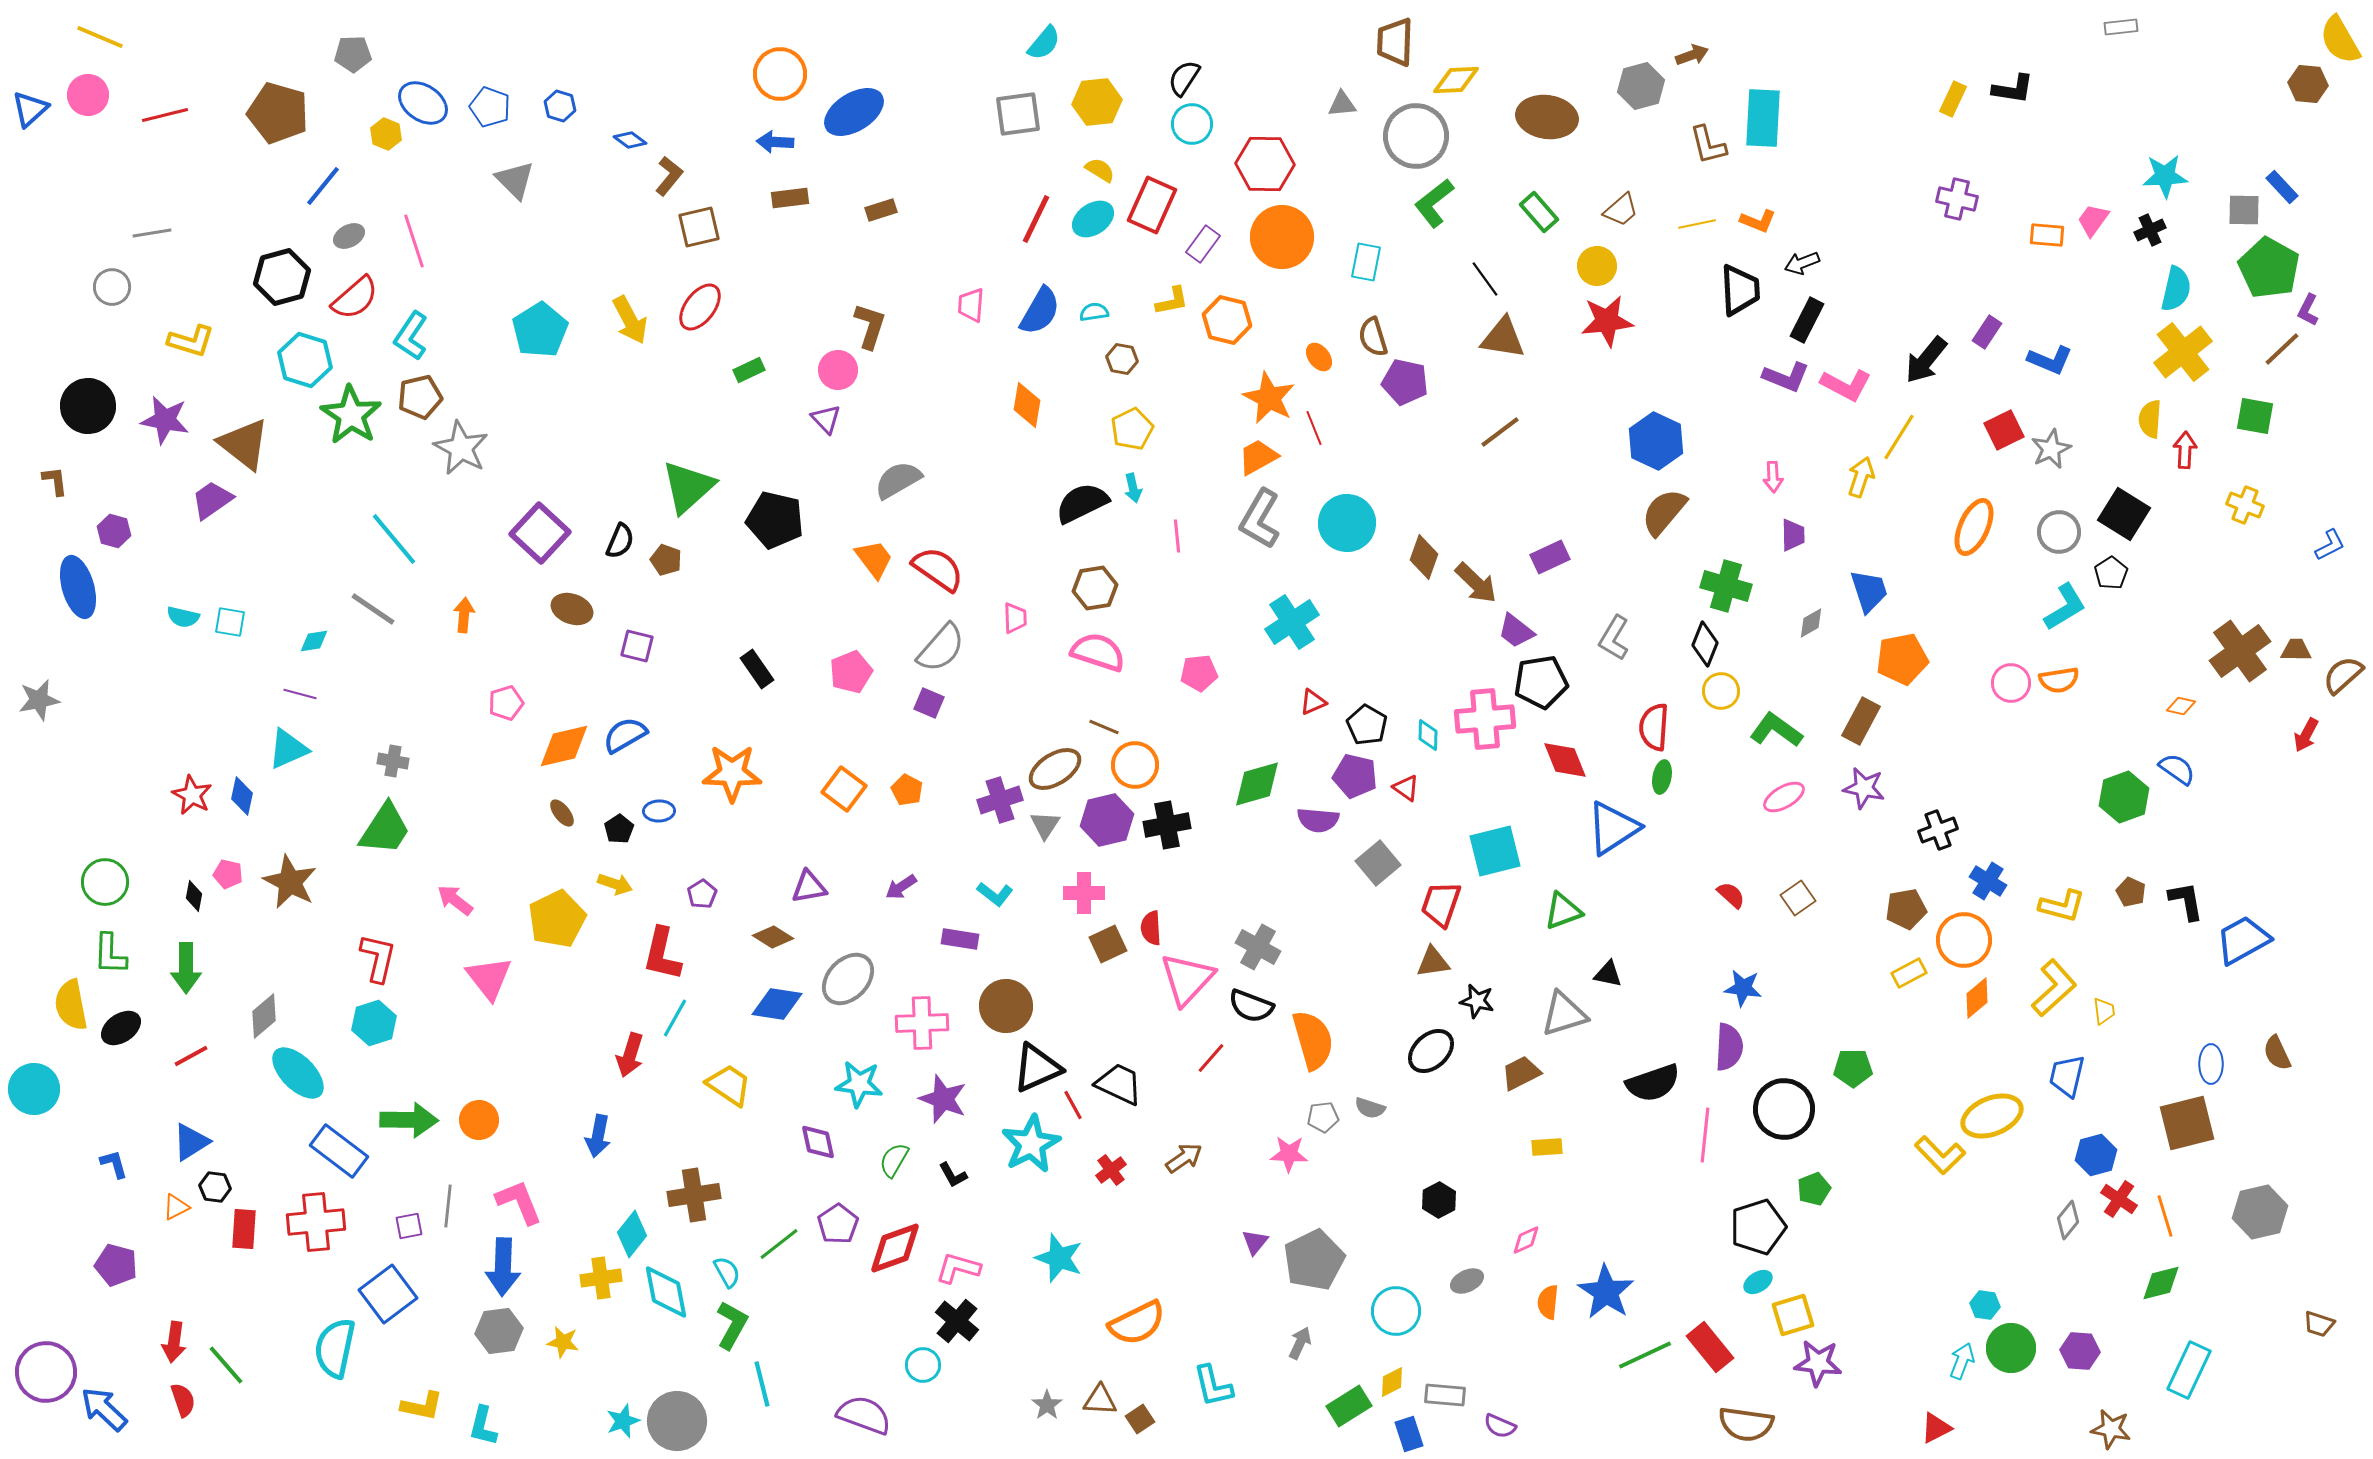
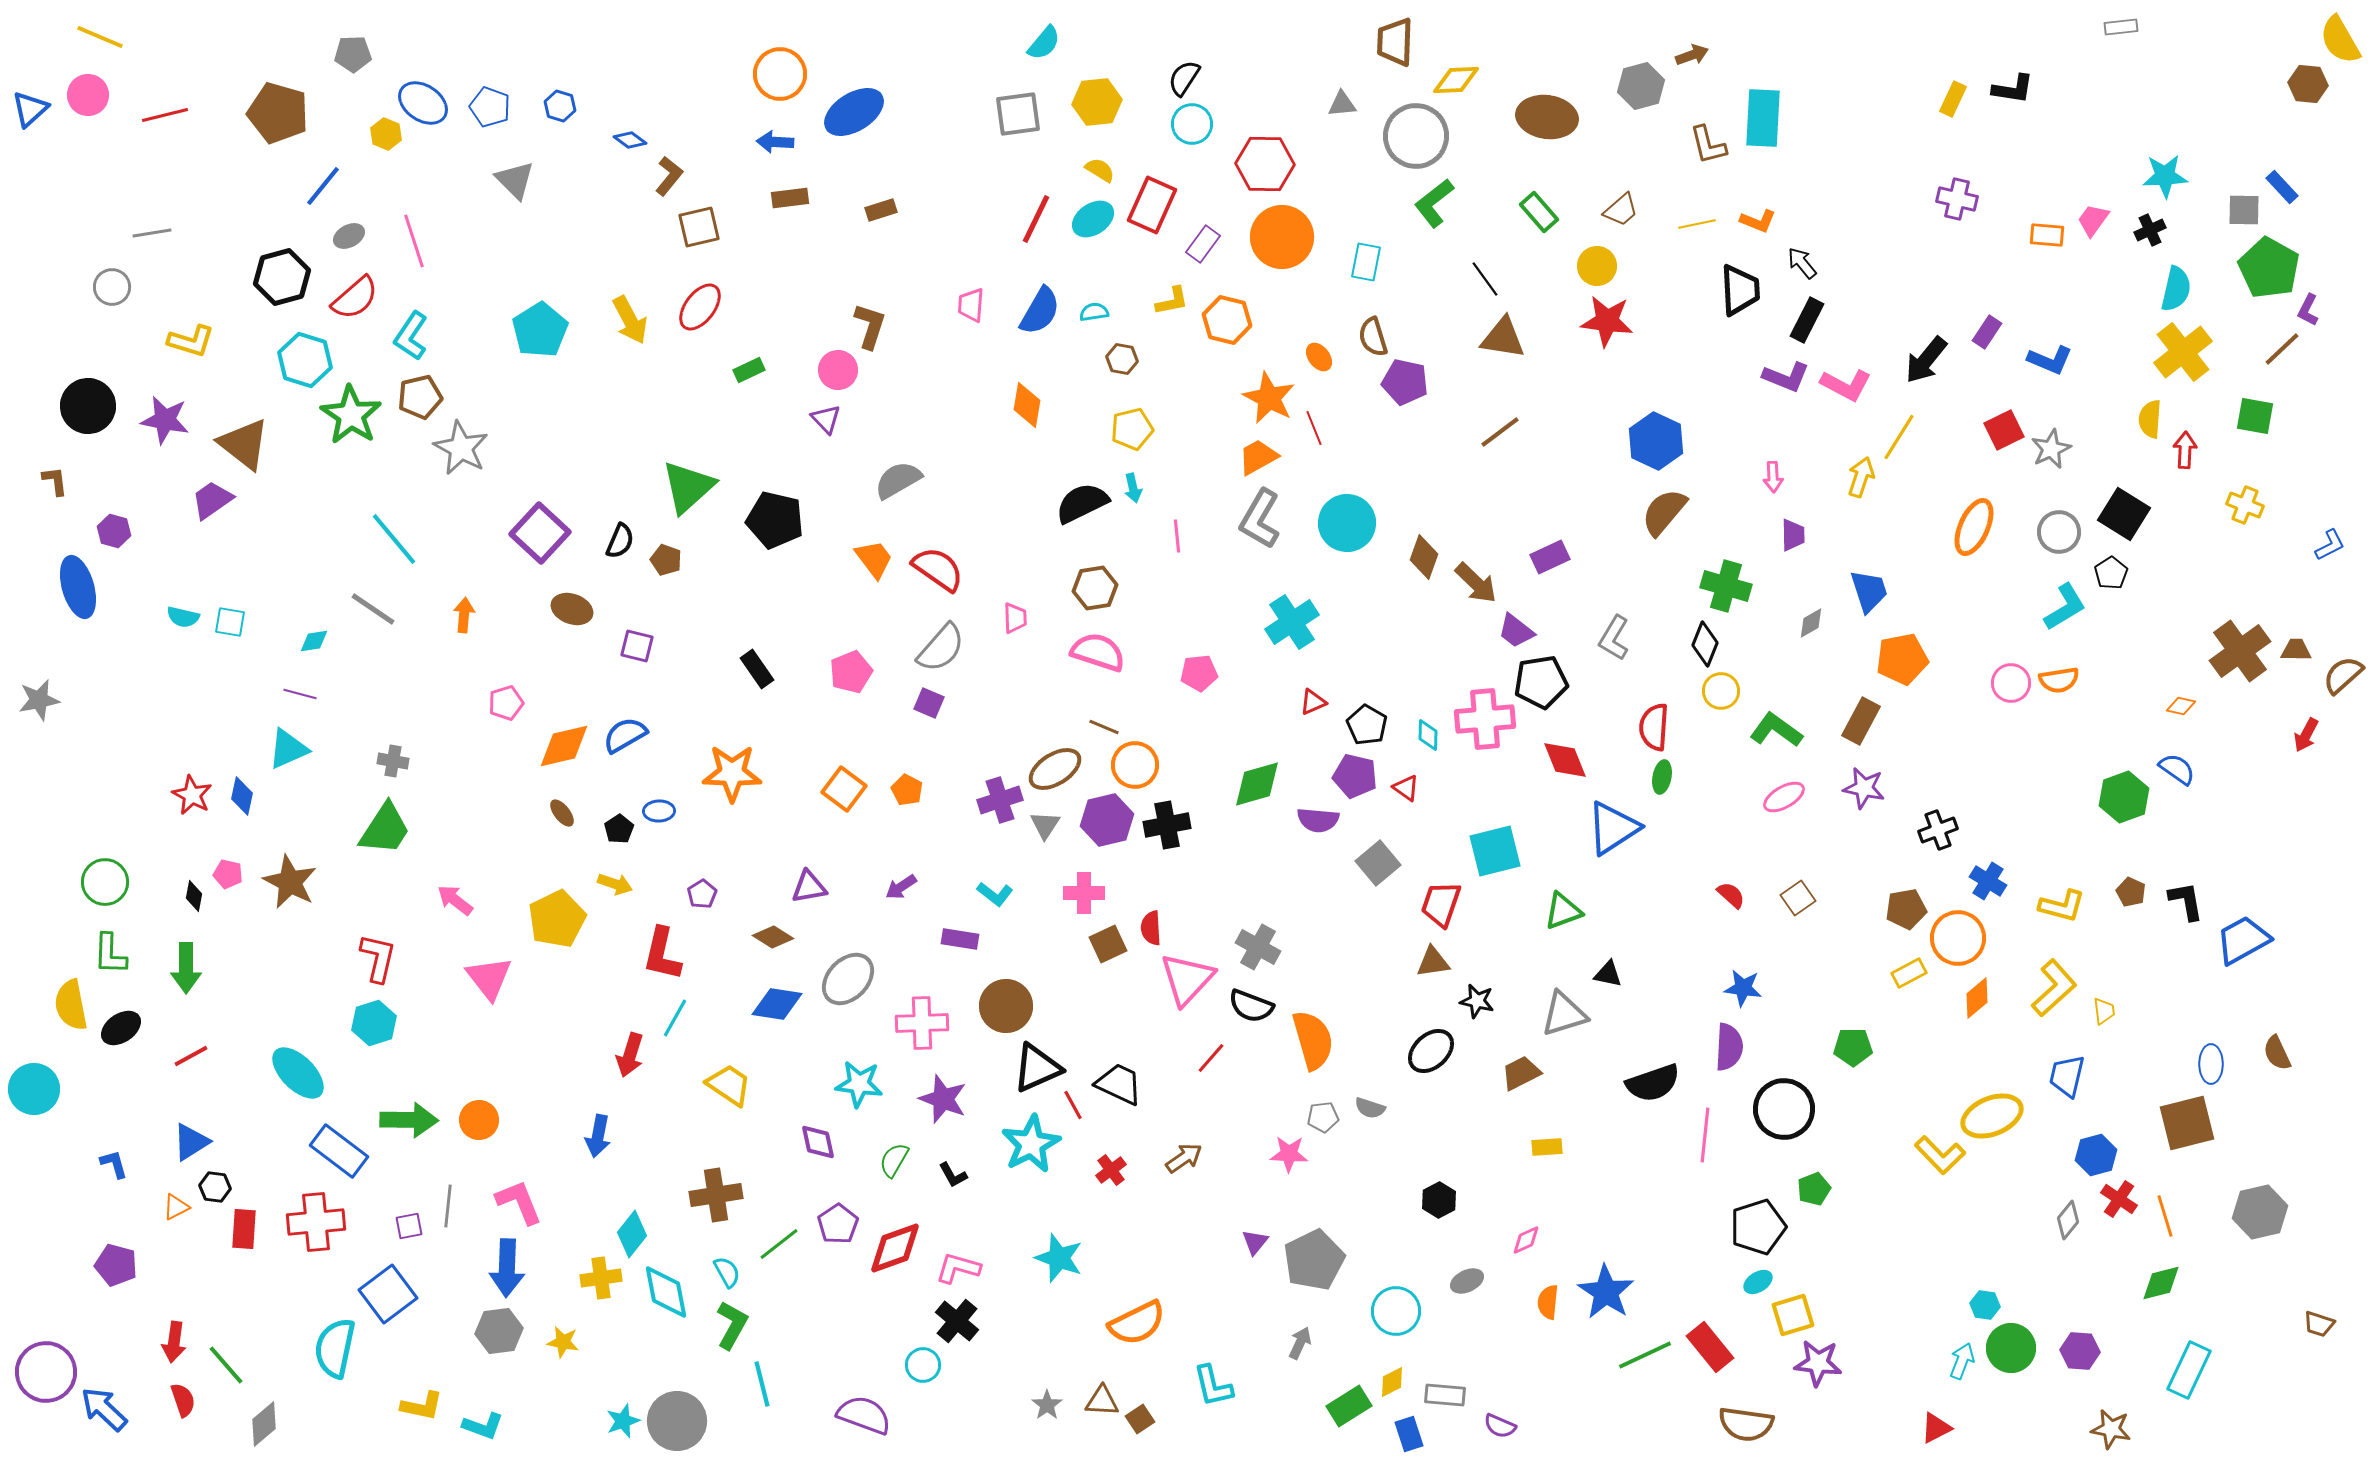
black arrow at (1802, 263): rotated 72 degrees clockwise
red star at (1607, 321): rotated 14 degrees clockwise
yellow pentagon at (1132, 429): rotated 12 degrees clockwise
orange circle at (1964, 940): moved 6 px left, 2 px up
gray diamond at (264, 1016): moved 408 px down
green pentagon at (1853, 1068): moved 21 px up
brown cross at (694, 1195): moved 22 px right
blue arrow at (503, 1267): moved 4 px right, 1 px down
brown triangle at (1100, 1400): moved 2 px right, 1 px down
cyan L-shape at (483, 1426): rotated 84 degrees counterclockwise
